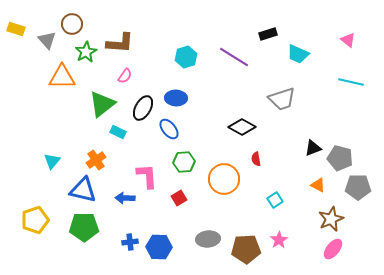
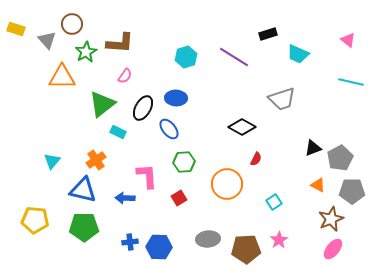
gray pentagon at (340, 158): rotated 30 degrees clockwise
red semicircle at (256, 159): rotated 144 degrees counterclockwise
orange circle at (224, 179): moved 3 px right, 5 px down
gray pentagon at (358, 187): moved 6 px left, 4 px down
cyan square at (275, 200): moved 1 px left, 2 px down
yellow pentagon at (35, 220): rotated 24 degrees clockwise
